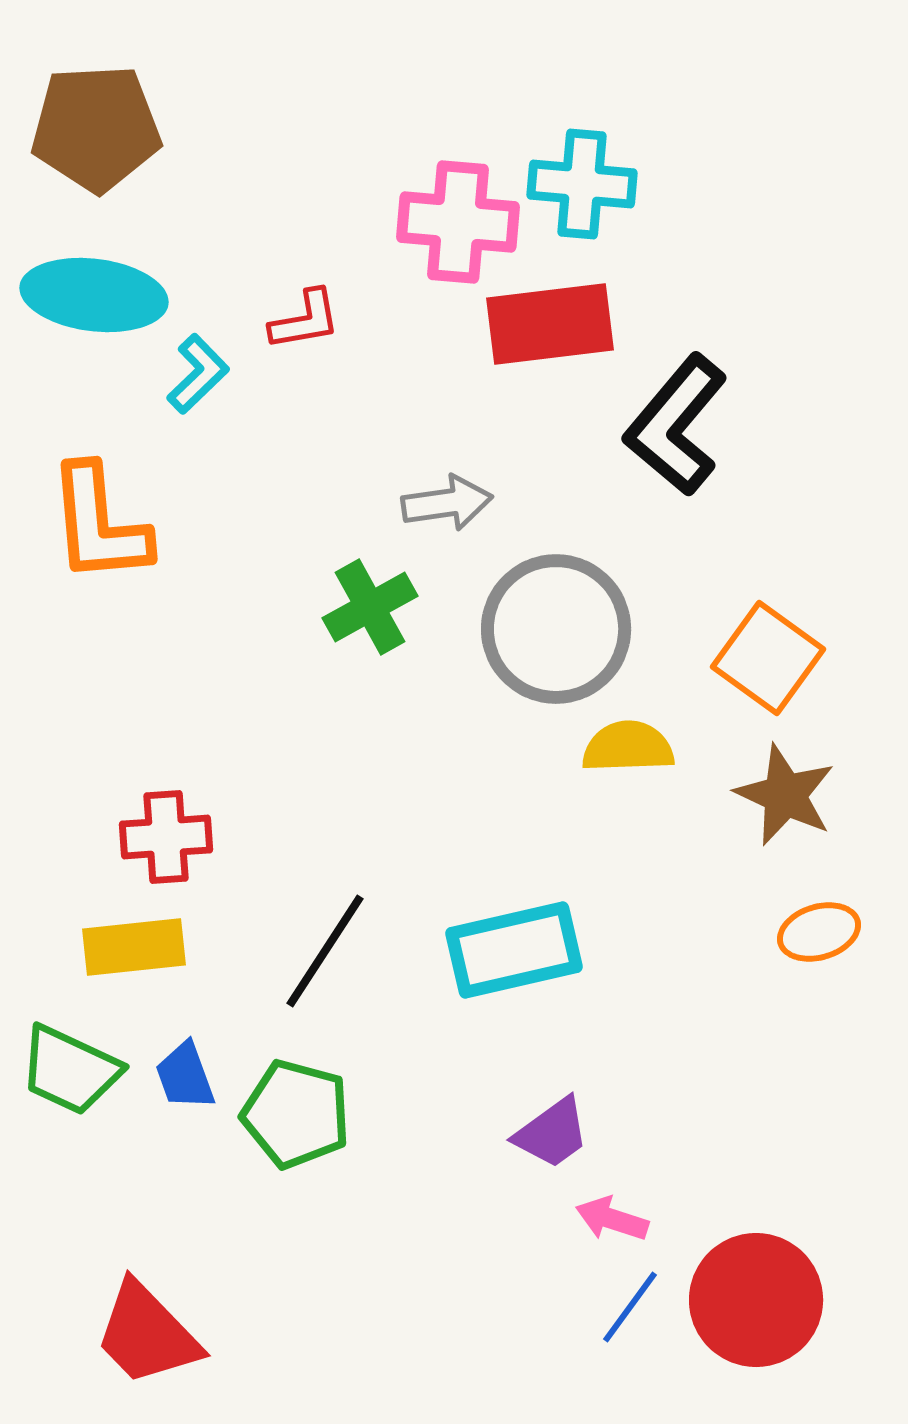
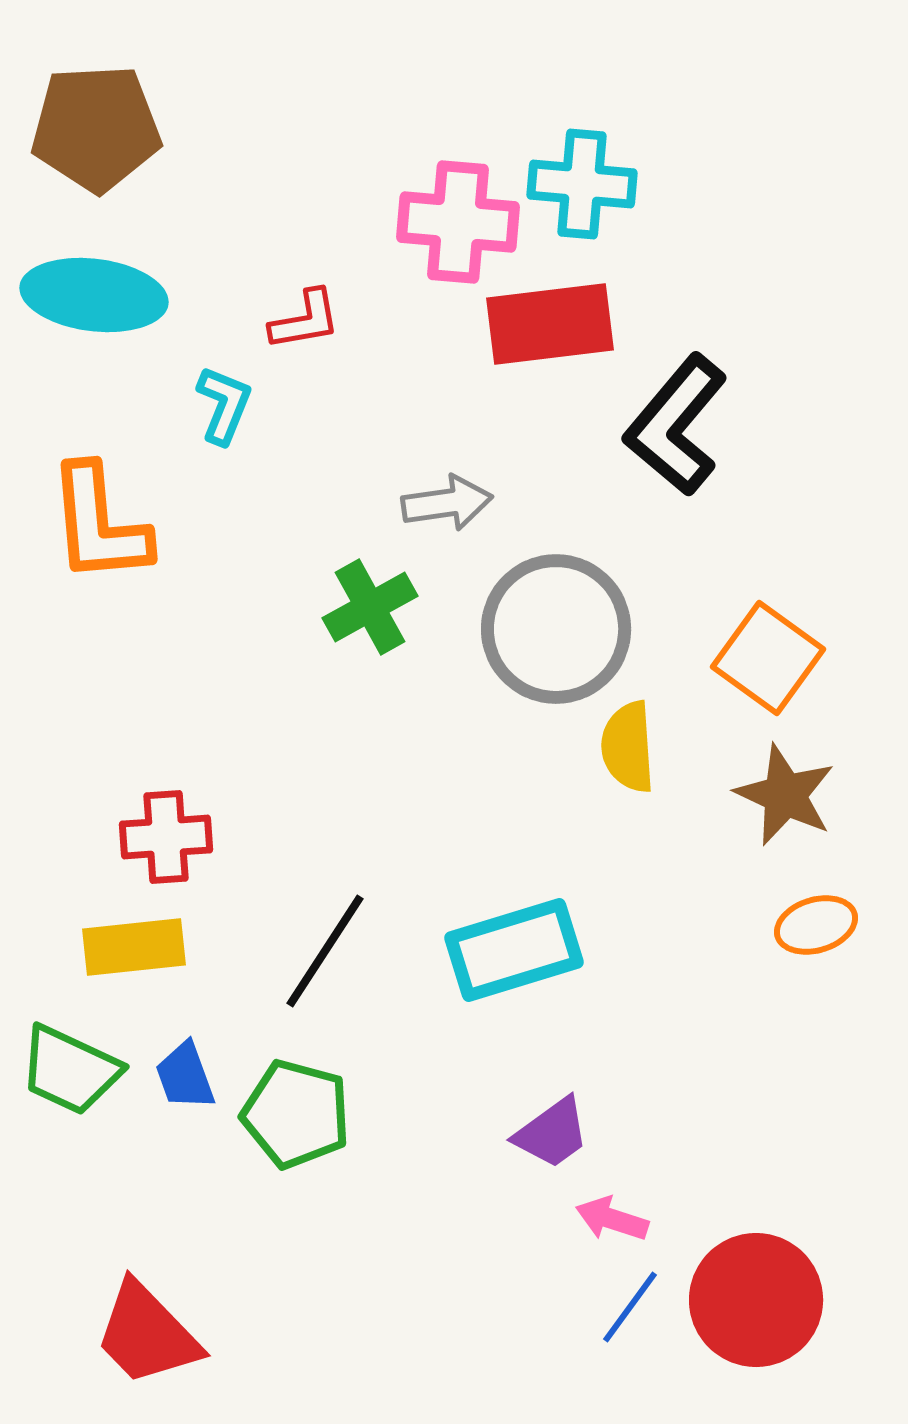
cyan L-shape: moved 26 px right, 31 px down; rotated 24 degrees counterclockwise
yellow semicircle: rotated 92 degrees counterclockwise
orange ellipse: moved 3 px left, 7 px up
cyan rectangle: rotated 4 degrees counterclockwise
